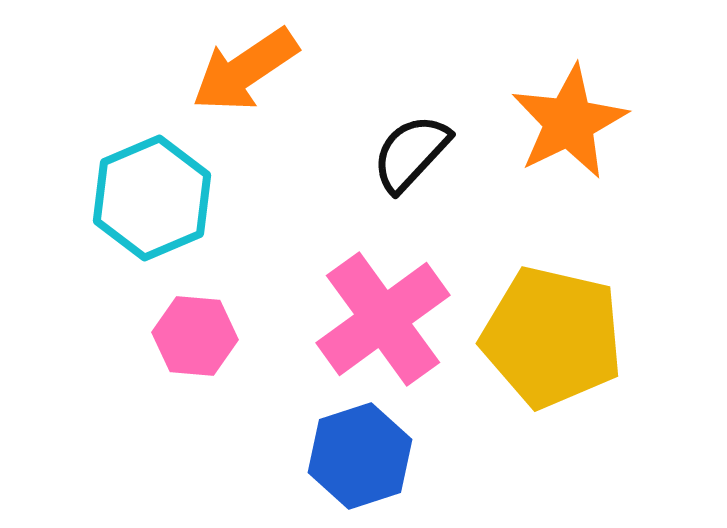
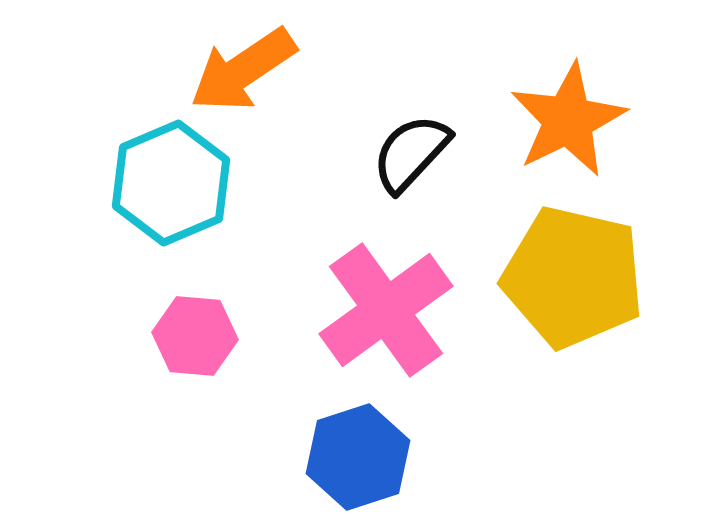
orange arrow: moved 2 px left
orange star: moved 1 px left, 2 px up
cyan hexagon: moved 19 px right, 15 px up
pink cross: moved 3 px right, 9 px up
yellow pentagon: moved 21 px right, 60 px up
blue hexagon: moved 2 px left, 1 px down
